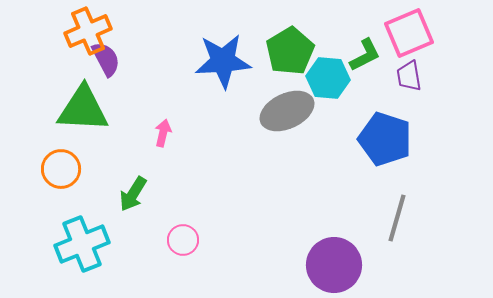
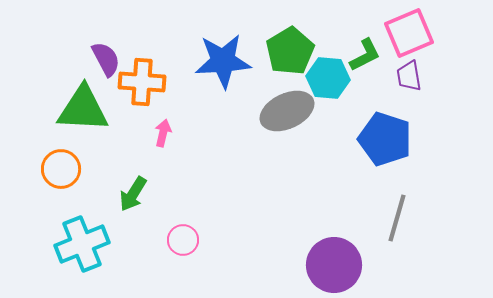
orange cross: moved 54 px right, 51 px down; rotated 27 degrees clockwise
